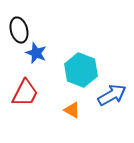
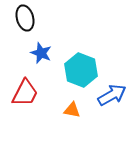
black ellipse: moved 6 px right, 12 px up
blue star: moved 5 px right
orange triangle: rotated 18 degrees counterclockwise
